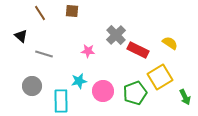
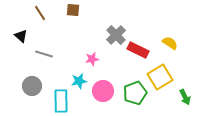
brown square: moved 1 px right, 1 px up
pink star: moved 4 px right, 8 px down; rotated 16 degrees counterclockwise
